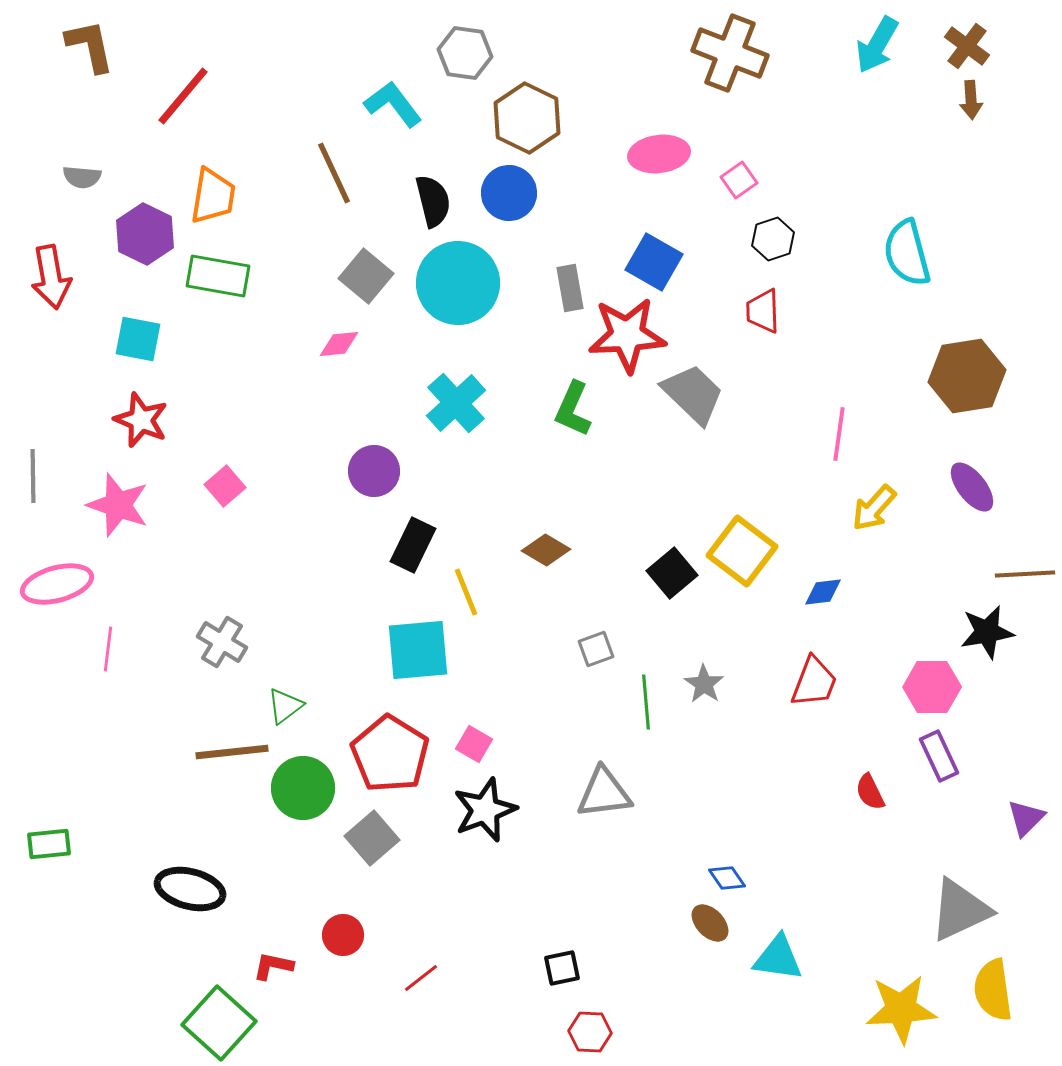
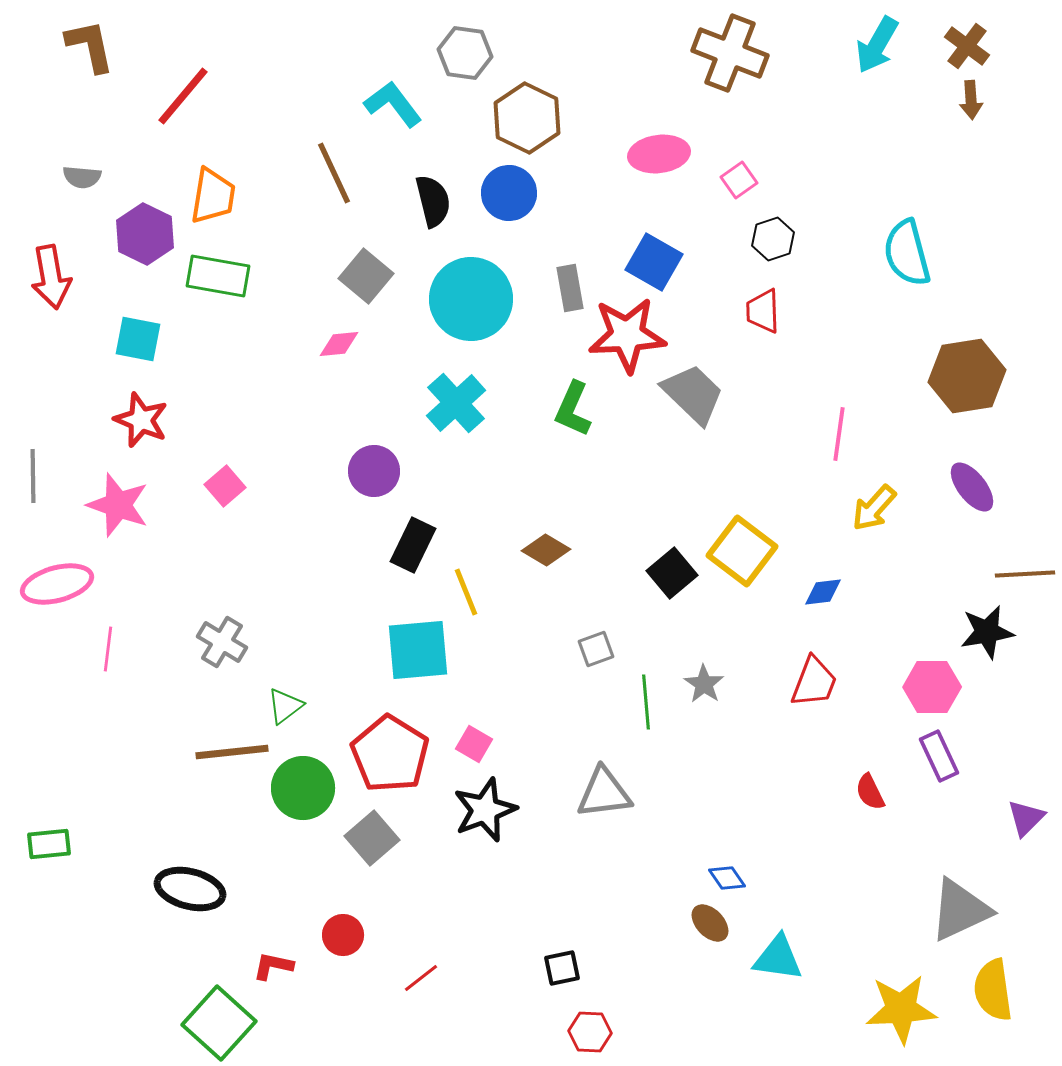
cyan circle at (458, 283): moved 13 px right, 16 px down
